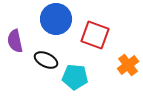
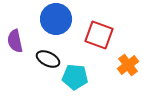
red square: moved 4 px right
black ellipse: moved 2 px right, 1 px up
